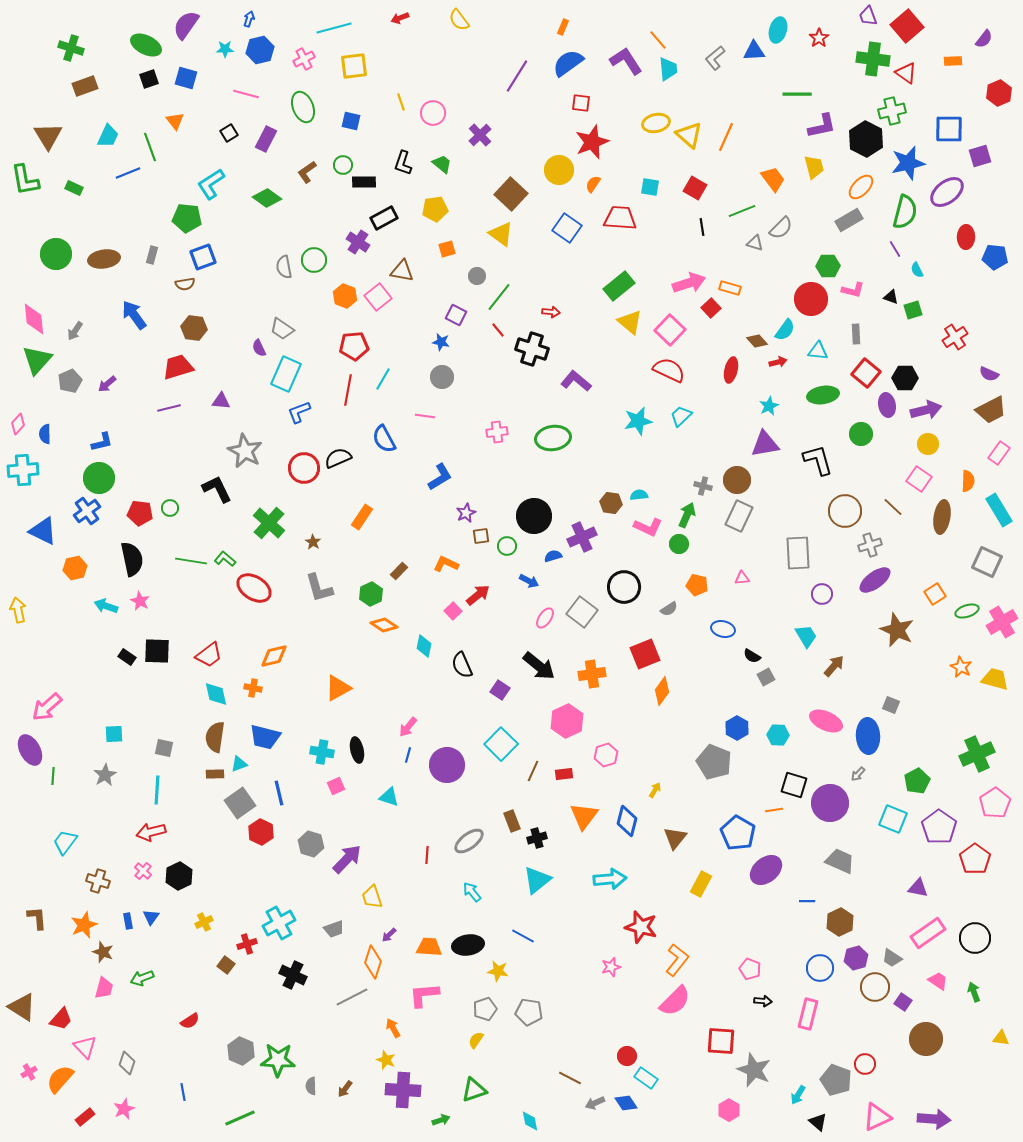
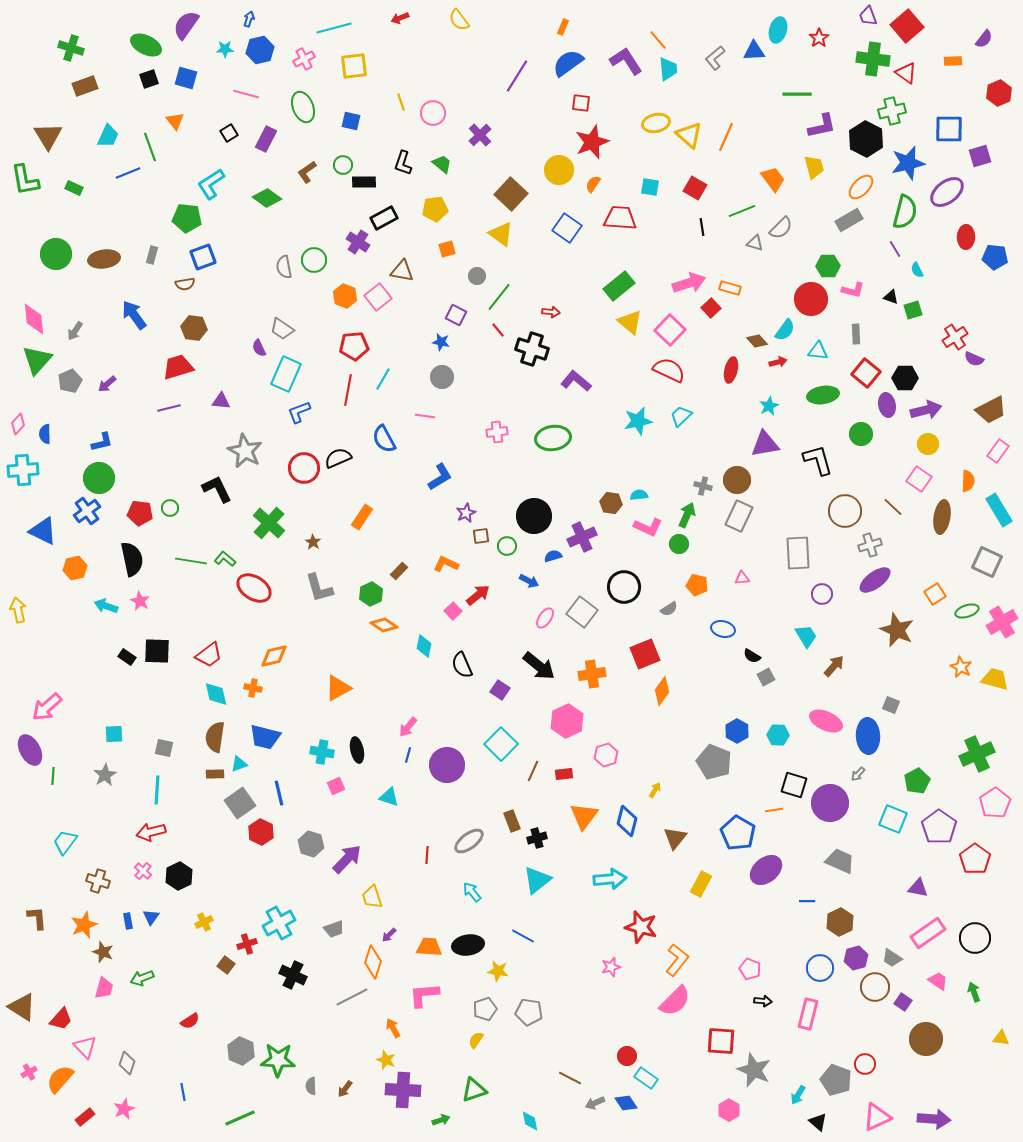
purple semicircle at (989, 374): moved 15 px left, 15 px up
pink rectangle at (999, 453): moved 1 px left, 2 px up
blue hexagon at (737, 728): moved 3 px down
